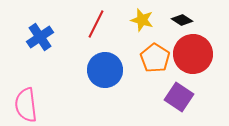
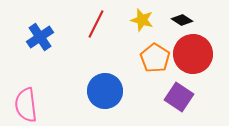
blue circle: moved 21 px down
